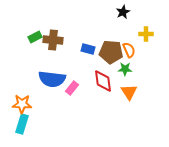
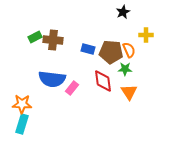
yellow cross: moved 1 px down
